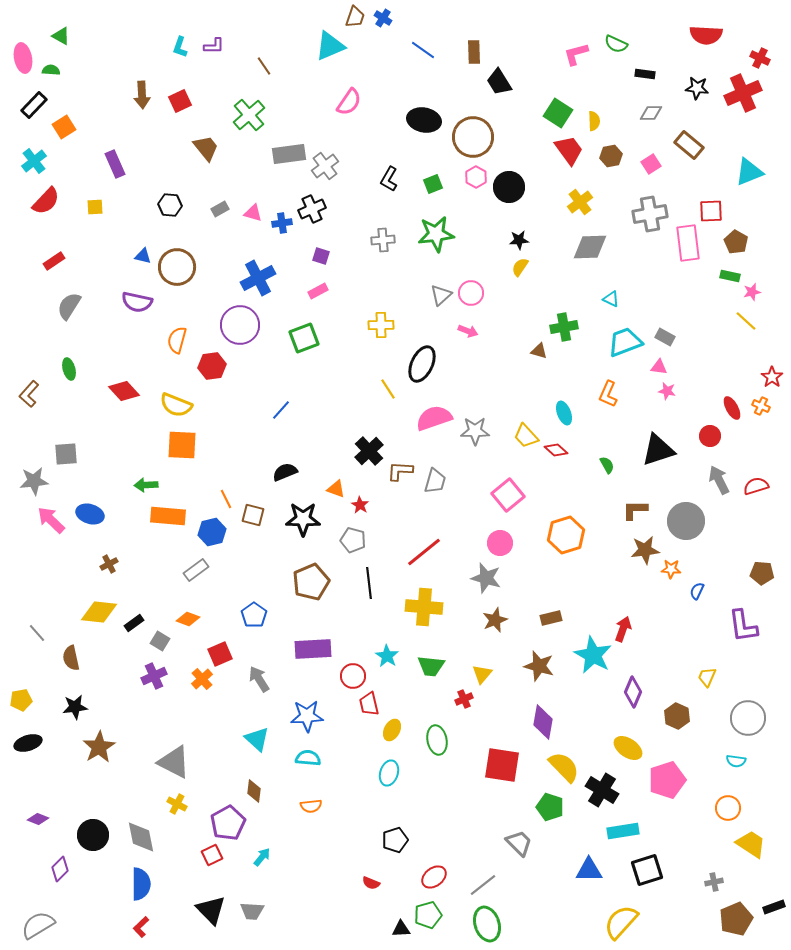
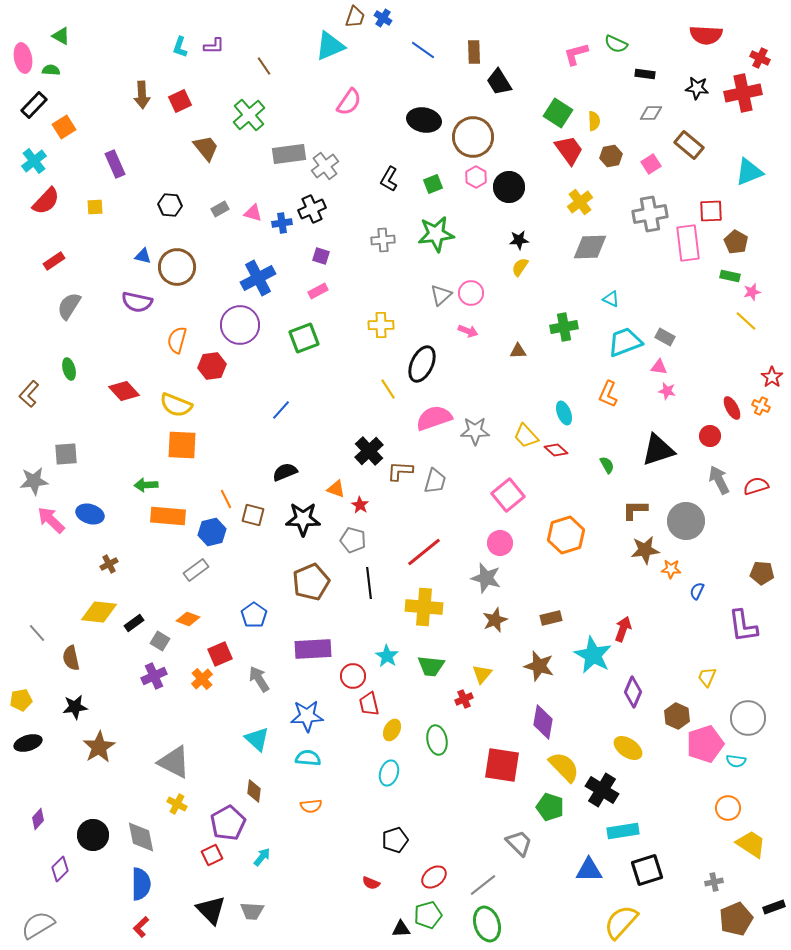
red cross at (743, 93): rotated 12 degrees clockwise
brown triangle at (539, 351): moved 21 px left; rotated 18 degrees counterclockwise
pink pentagon at (667, 780): moved 38 px right, 36 px up
purple diamond at (38, 819): rotated 70 degrees counterclockwise
